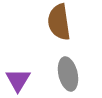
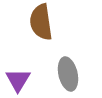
brown semicircle: moved 18 px left
